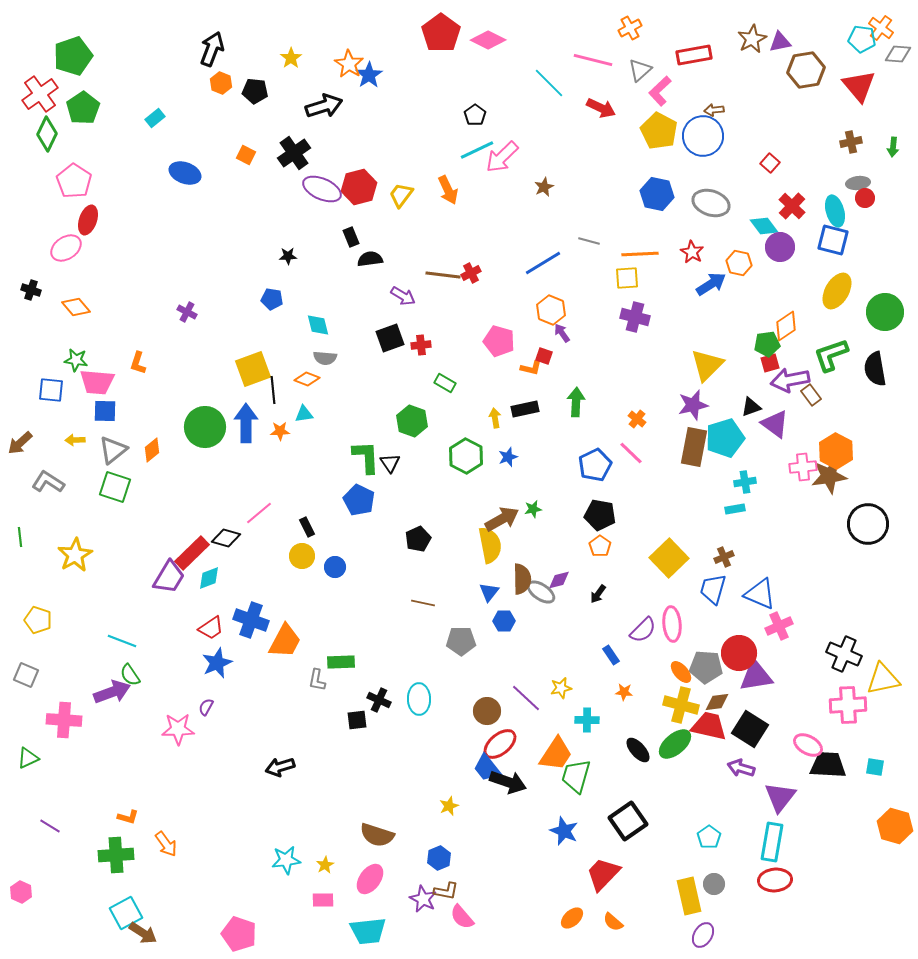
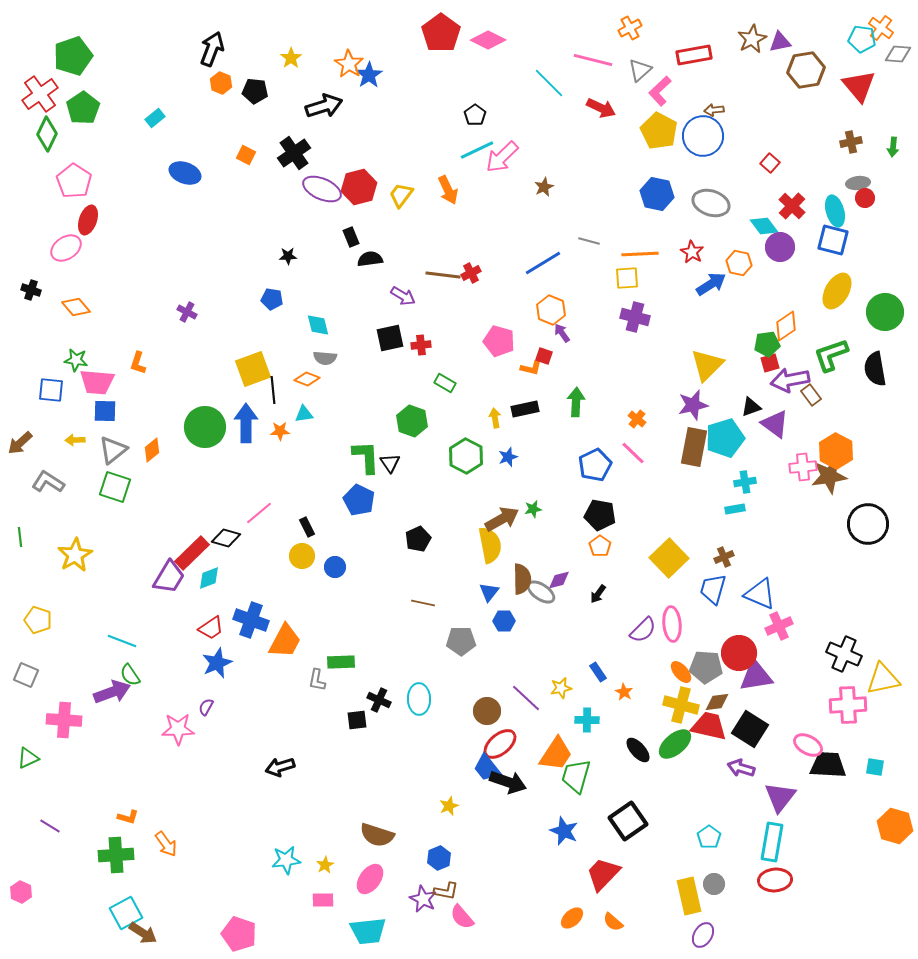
black square at (390, 338): rotated 8 degrees clockwise
pink line at (631, 453): moved 2 px right
blue rectangle at (611, 655): moved 13 px left, 17 px down
orange star at (624, 692): rotated 24 degrees clockwise
